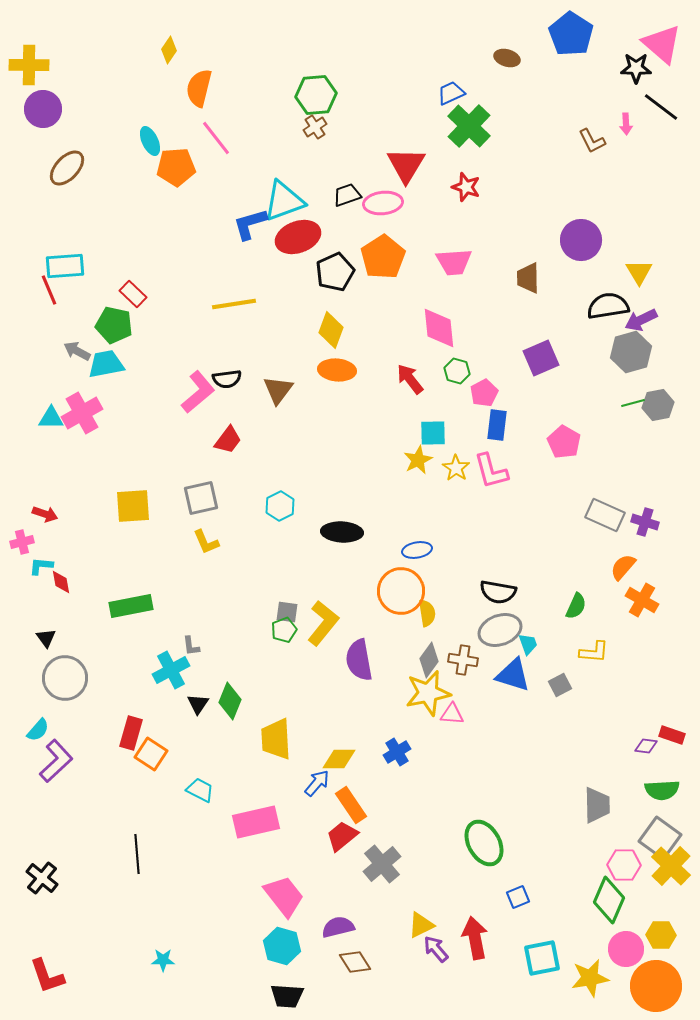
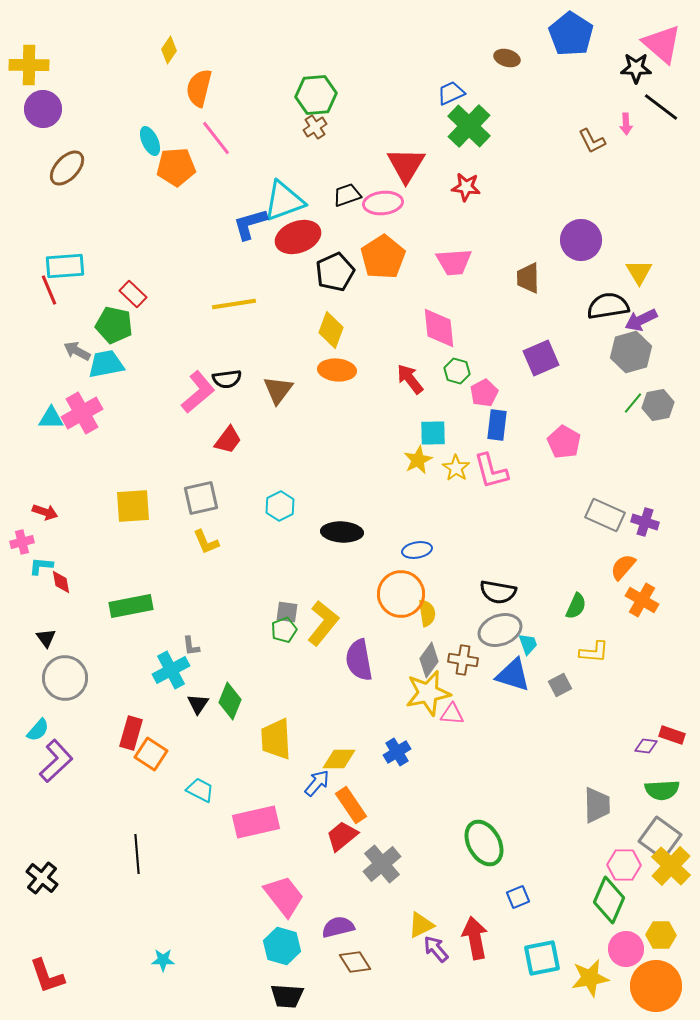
red star at (466, 187): rotated 12 degrees counterclockwise
green line at (633, 403): rotated 35 degrees counterclockwise
red arrow at (45, 514): moved 2 px up
orange circle at (401, 591): moved 3 px down
